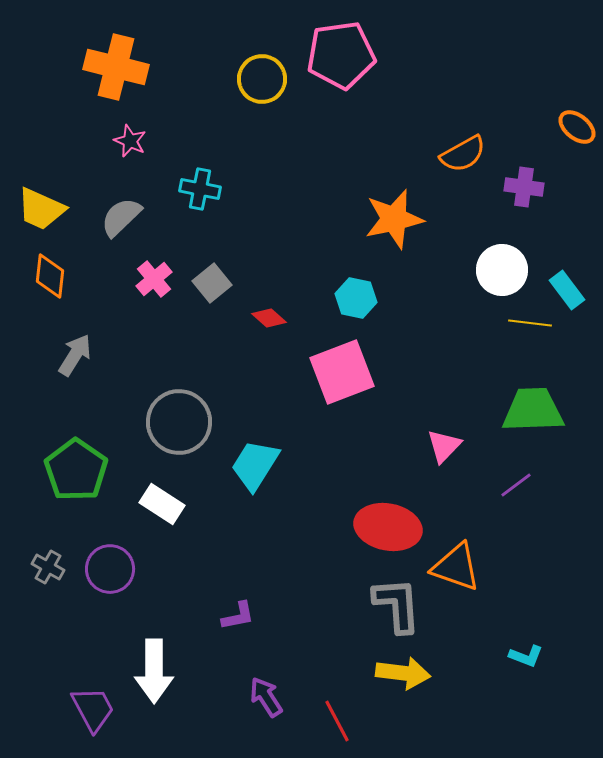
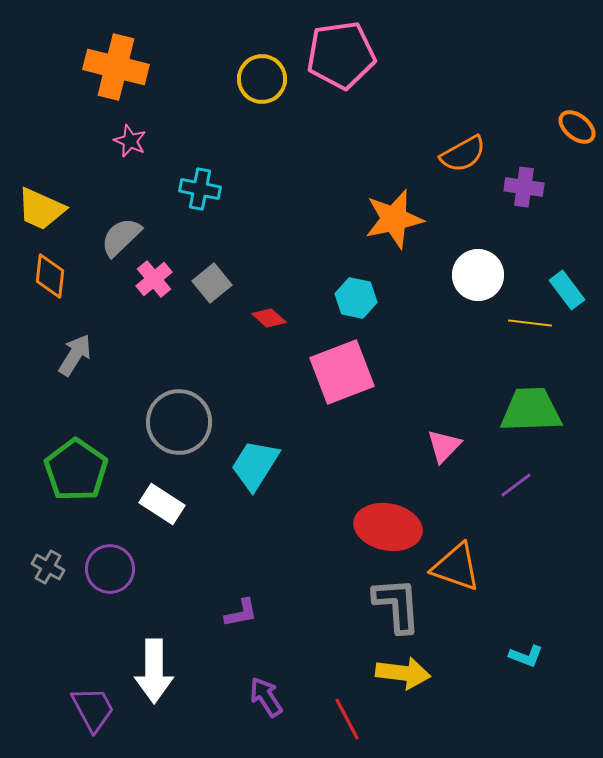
gray semicircle: moved 20 px down
white circle: moved 24 px left, 5 px down
green trapezoid: moved 2 px left
purple L-shape: moved 3 px right, 3 px up
red line: moved 10 px right, 2 px up
